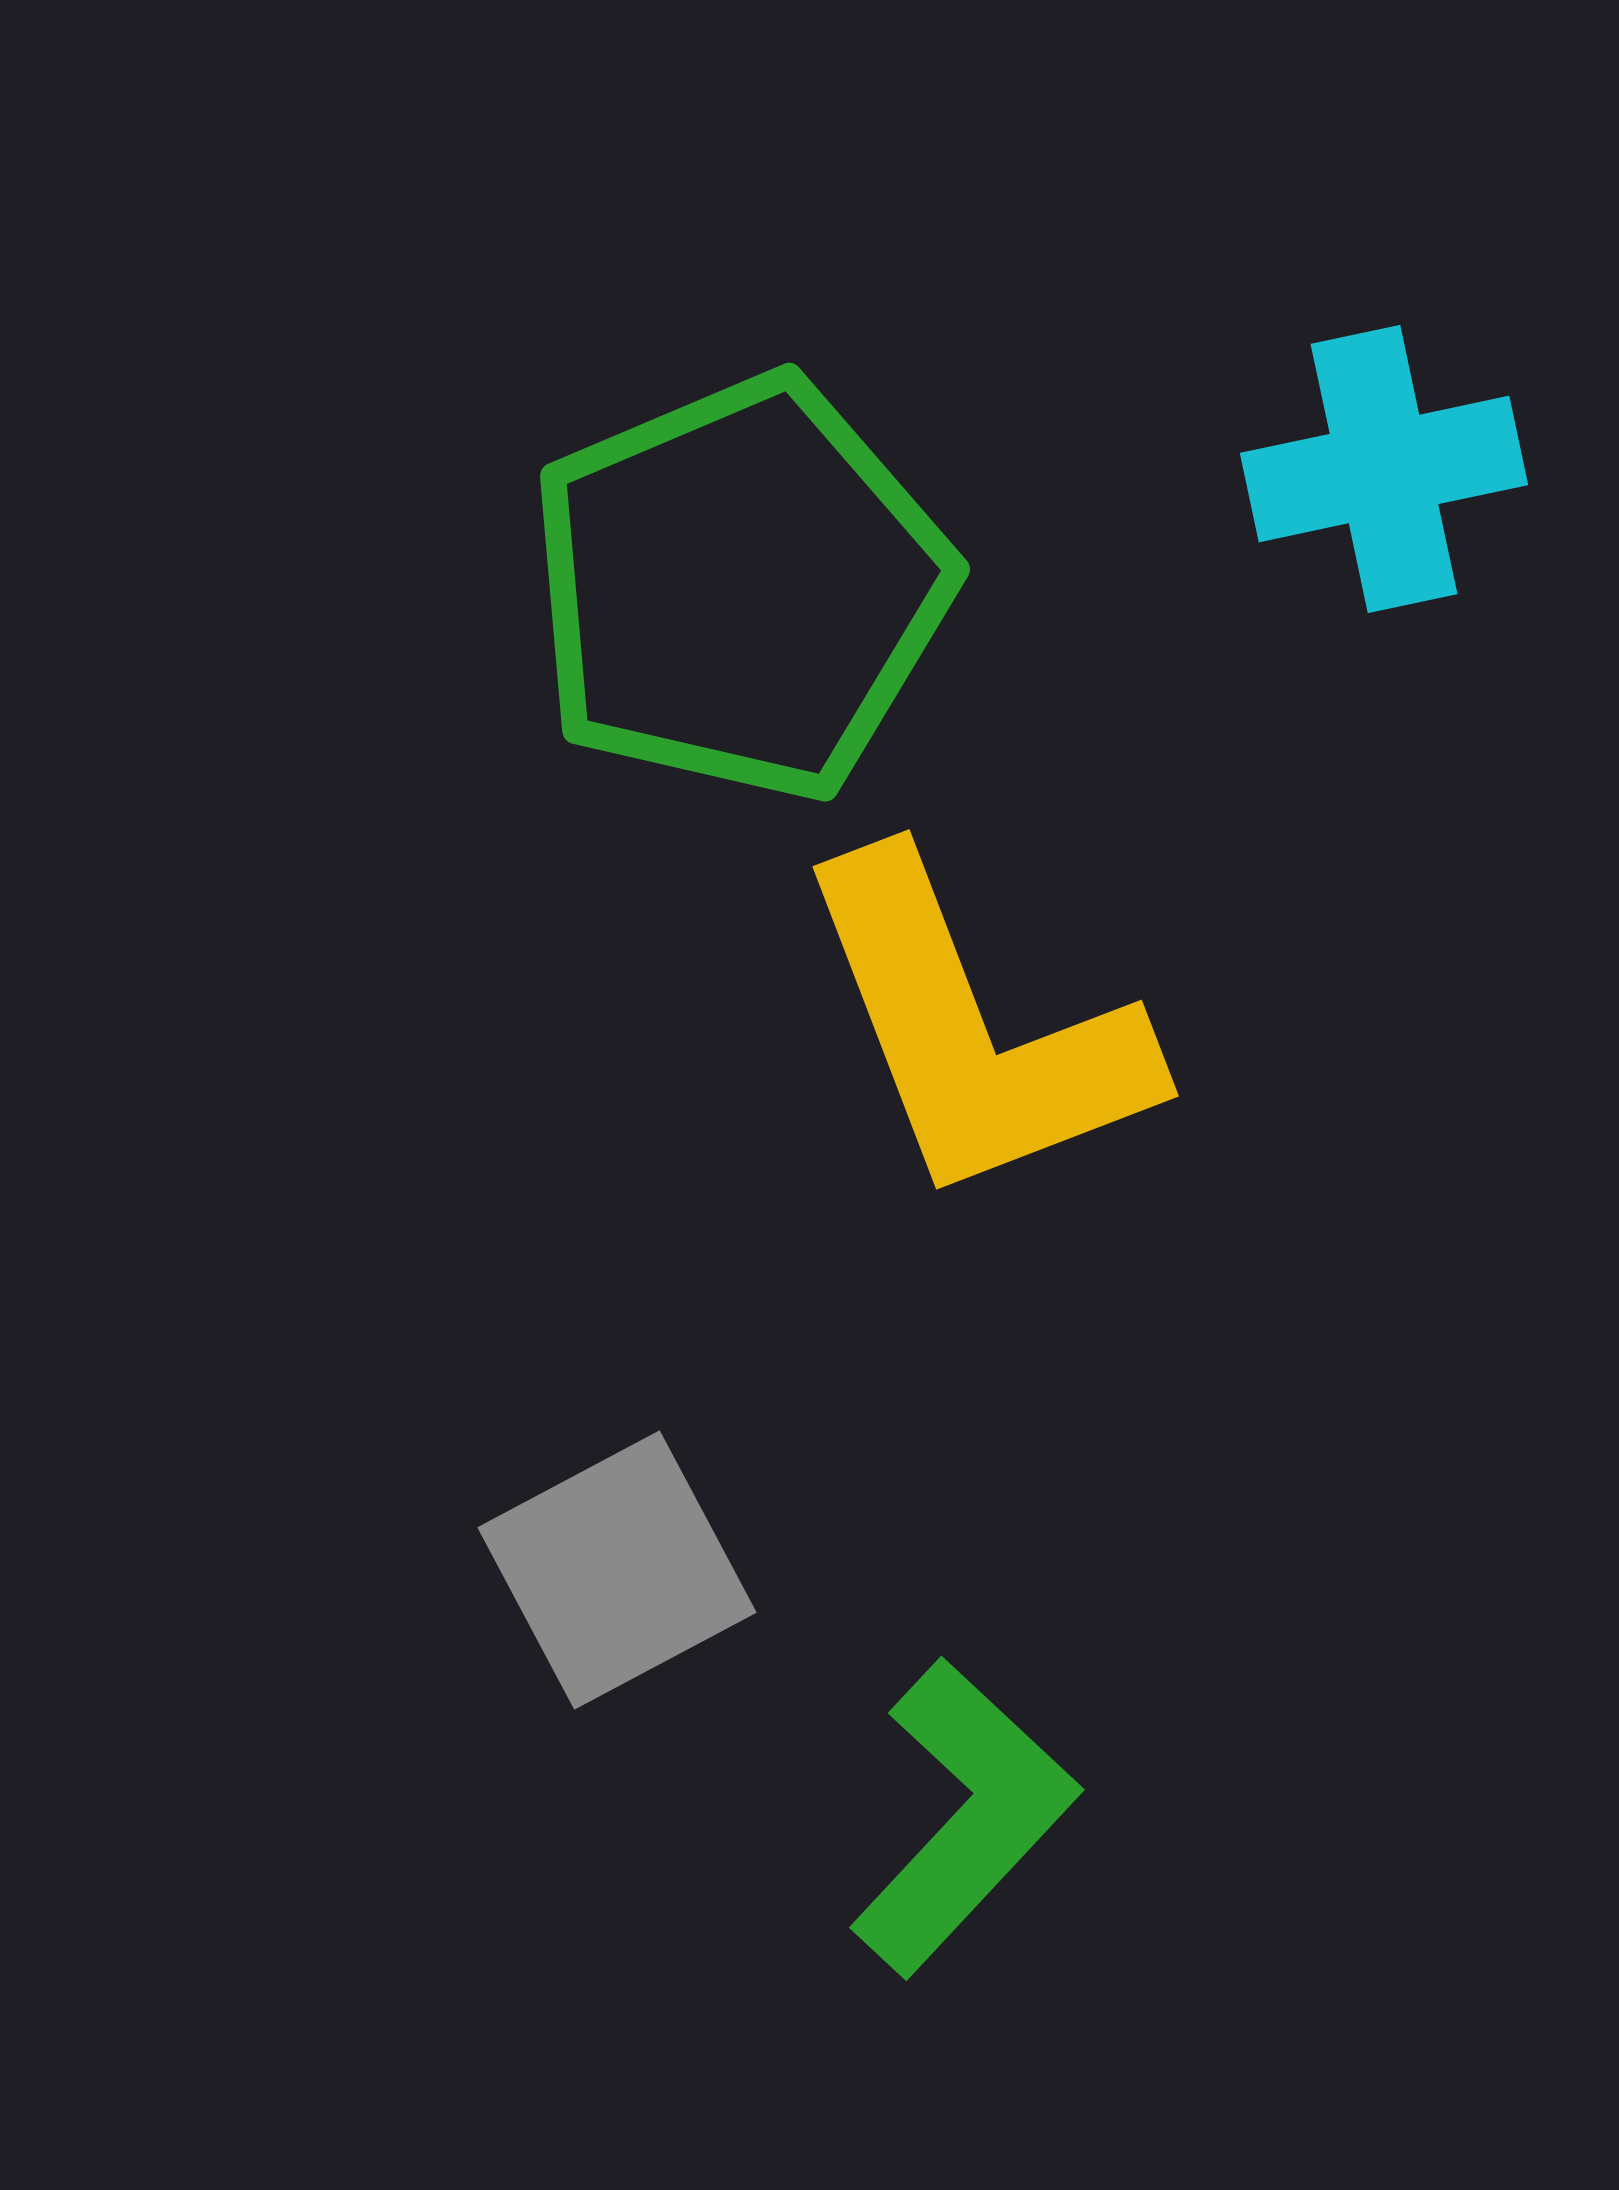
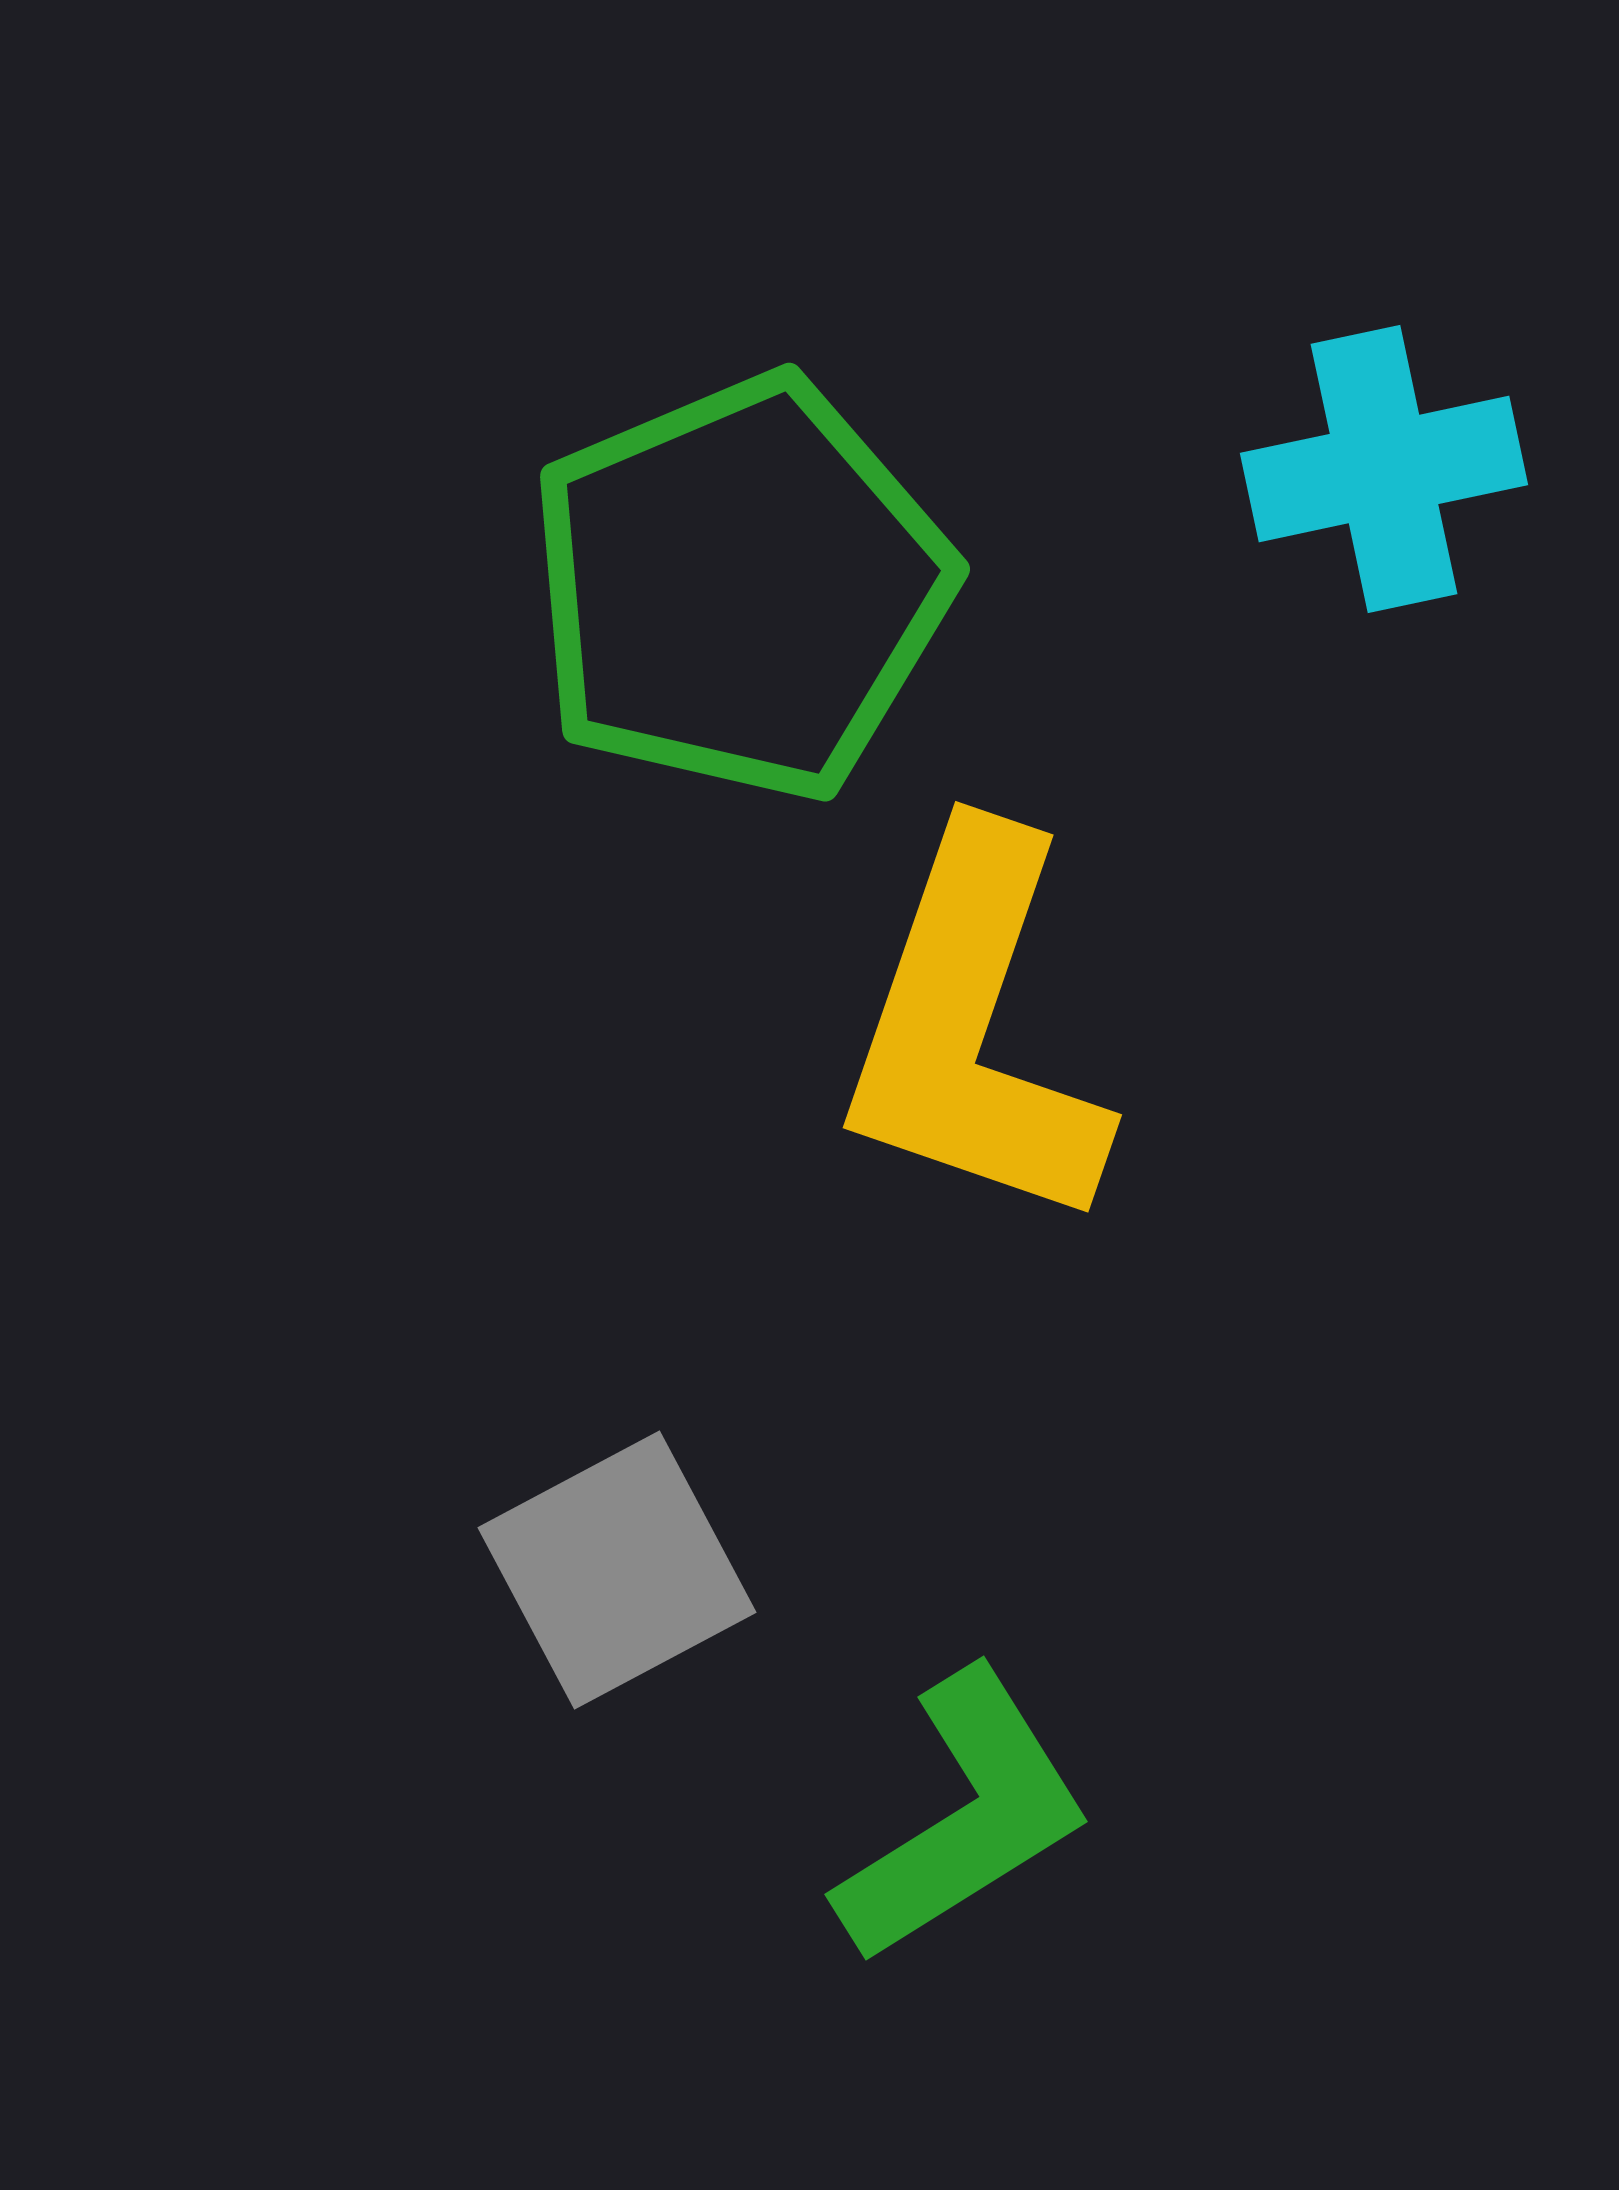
yellow L-shape: rotated 40 degrees clockwise
green L-shape: rotated 15 degrees clockwise
